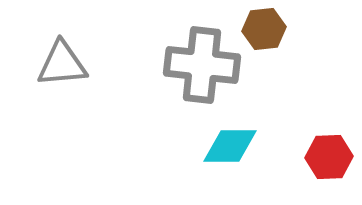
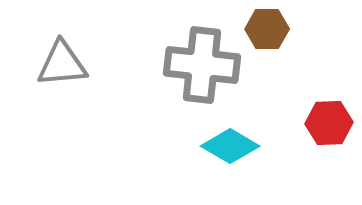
brown hexagon: moved 3 px right; rotated 6 degrees clockwise
cyan diamond: rotated 30 degrees clockwise
red hexagon: moved 34 px up
